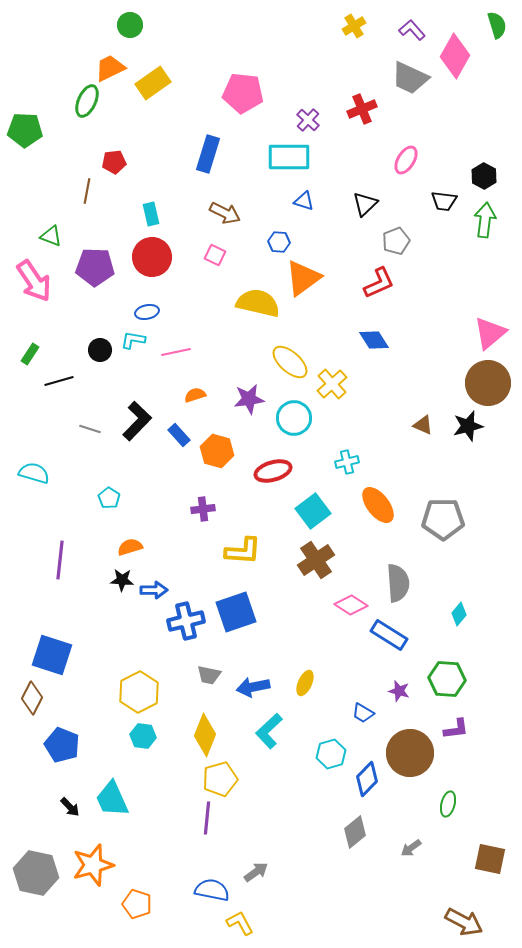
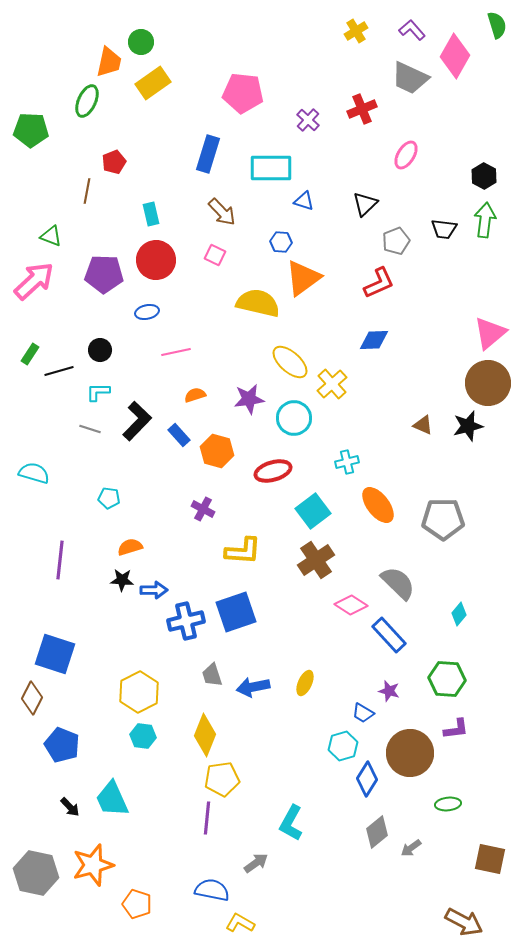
green circle at (130, 25): moved 11 px right, 17 px down
yellow cross at (354, 26): moved 2 px right, 5 px down
orange trapezoid at (110, 68): moved 1 px left, 6 px up; rotated 128 degrees clockwise
green pentagon at (25, 130): moved 6 px right
cyan rectangle at (289, 157): moved 18 px left, 11 px down
pink ellipse at (406, 160): moved 5 px up
red pentagon at (114, 162): rotated 15 degrees counterclockwise
black trapezoid at (444, 201): moved 28 px down
brown arrow at (225, 213): moved 3 px left, 1 px up; rotated 20 degrees clockwise
blue hexagon at (279, 242): moved 2 px right
red circle at (152, 257): moved 4 px right, 3 px down
purple pentagon at (95, 267): moved 9 px right, 7 px down
pink arrow at (34, 281): rotated 99 degrees counterclockwise
cyan L-shape at (133, 340): moved 35 px left, 52 px down; rotated 10 degrees counterclockwise
blue diamond at (374, 340): rotated 60 degrees counterclockwise
black line at (59, 381): moved 10 px up
cyan pentagon at (109, 498): rotated 25 degrees counterclockwise
purple cross at (203, 509): rotated 35 degrees clockwise
gray semicircle at (398, 583): rotated 42 degrees counterclockwise
blue rectangle at (389, 635): rotated 15 degrees clockwise
blue square at (52, 655): moved 3 px right, 1 px up
gray trapezoid at (209, 675): moved 3 px right; rotated 60 degrees clockwise
purple star at (399, 691): moved 10 px left
cyan L-shape at (269, 731): moved 22 px right, 92 px down; rotated 18 degrees counterclockwise
cyan hexagon at (331, 754): moved 12 px right, 8 px up
yellow pentagon at (220, 779): moved 2 px right; rotated 8 degrees clockwise
blue diamond at (367, 779): rotated 12 degrees counterclockwise
green ellipse at (448, 804): rotated 70 degrees clockwise
gray diamond at (355, 832): moved 22 px right
gray arrow at (256, 872): moved 9 px up
yellow L-shape at (240, 923): rotated 32 degrees counterclockwise
